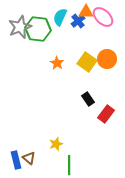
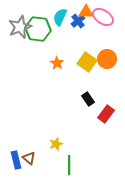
pink ellipse: rotated 10 degrees counterclockwise
